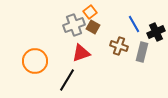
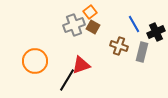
red triangle: moved 12 px down
